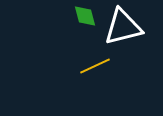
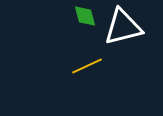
yellow line: moved 8 px left
